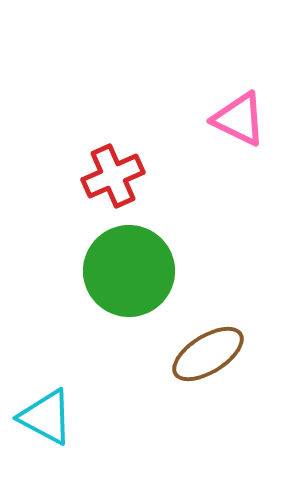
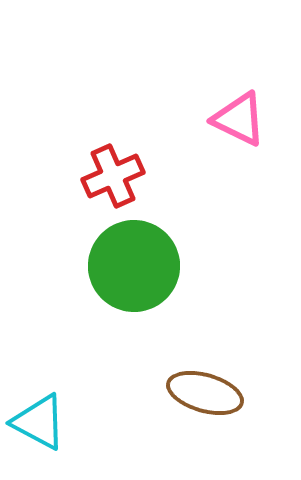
green circle: moved 5 px right, 5 px up
brown ellipse: moved 3 px left, 39 px down; rotated 48 degrees clockwise
cyan triangle: moved 7 px left, 5 px down
